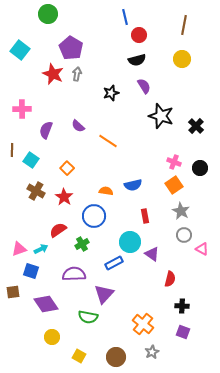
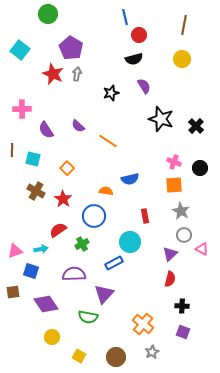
black semicircle at (137, 60): moved 3 px left, 1 px up
black star at (161, 116): moved 3 px down
purple semicircle at (46, 130): rotated 54 degrees counterclockwise
cyan square at (31, 160): moved 2 px right, 1 px up; rotated 21 degrees counterclockwise
blue semicircle at (133, 185): moved 3 px left, 6 px up
orange square at (174, 185): rotated 30 degrees clockwise
red star at (64, 197): moved 1 px left, 2 px down
pink triangle at (19, 249): moved 4 px left, 2 px down
cyan arrow at (41, 249): rotated 16 degrees clockwise
purple triangle at (152, 254): moved 18 px right; rotated 42 degrees clockwise
